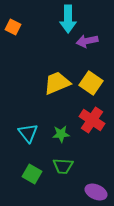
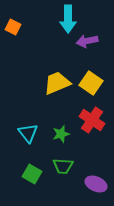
green star: rotated 12 degrees counterclockwise
purple ellipse: moved 8 px up
